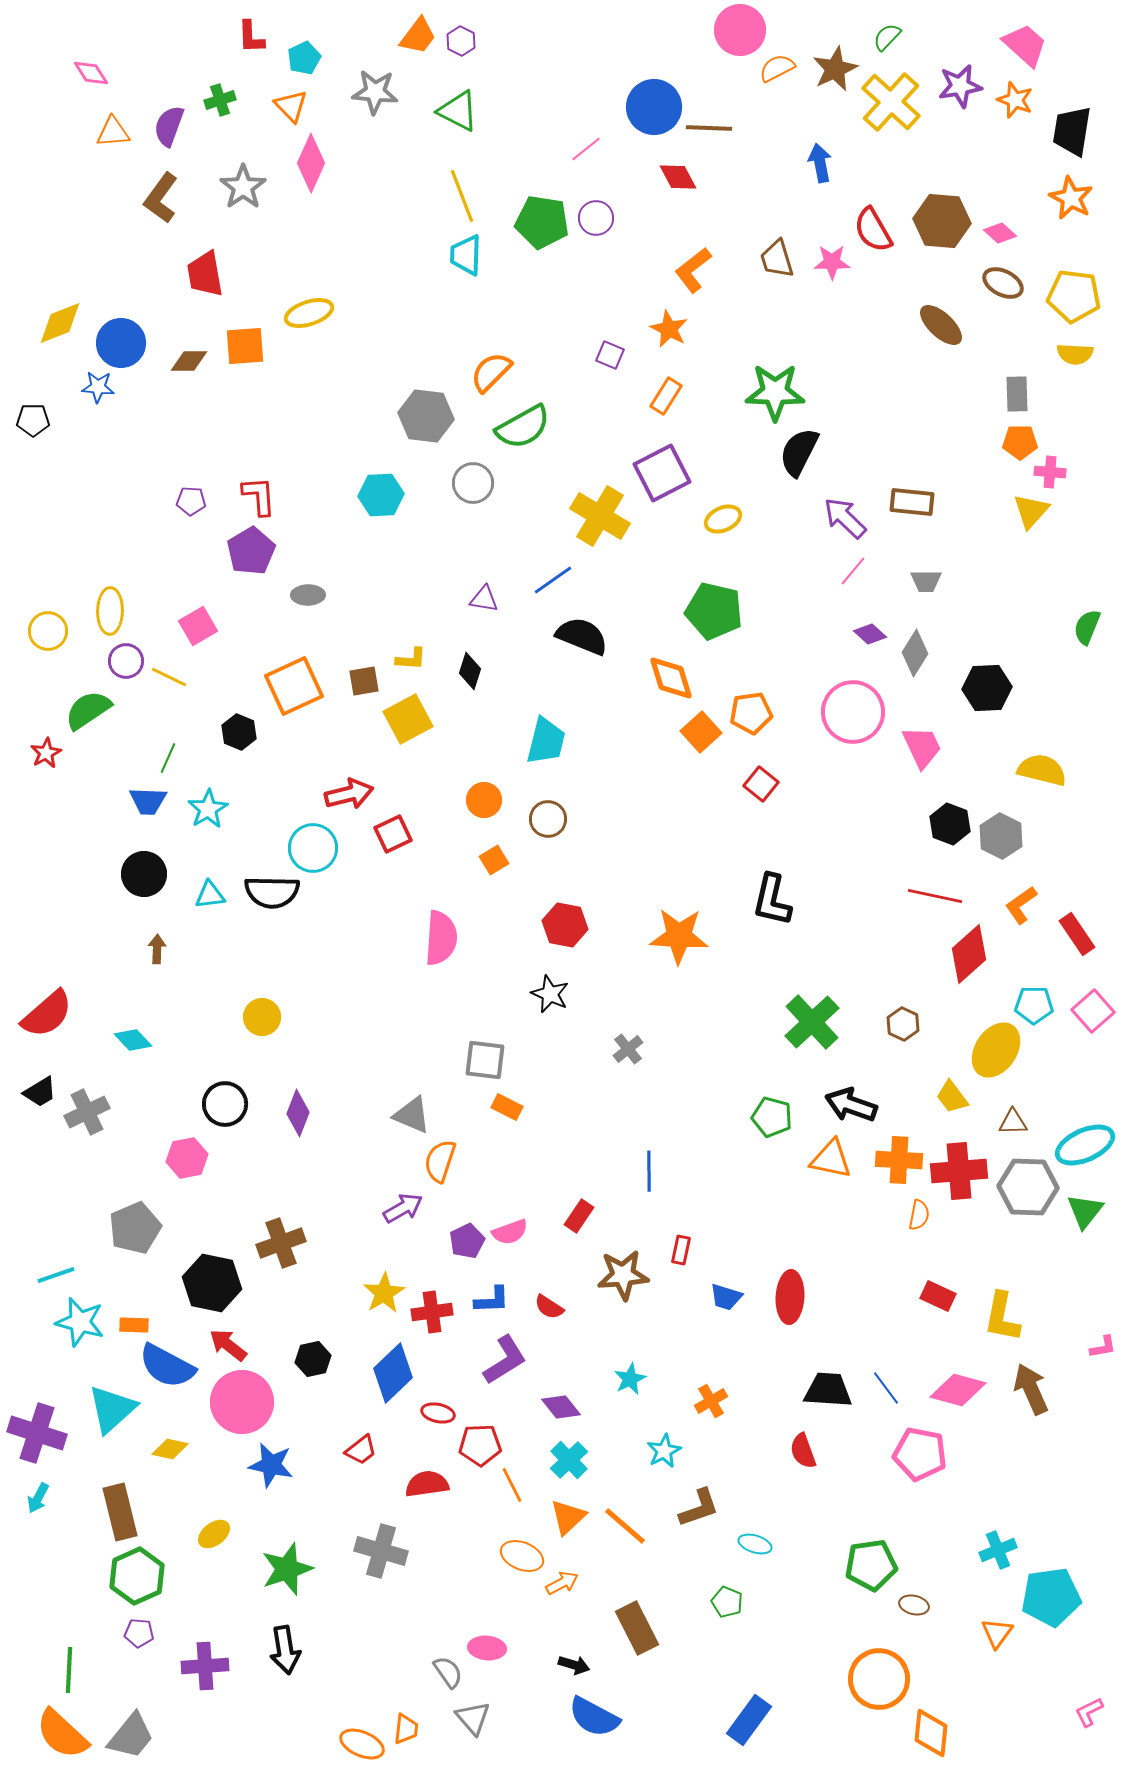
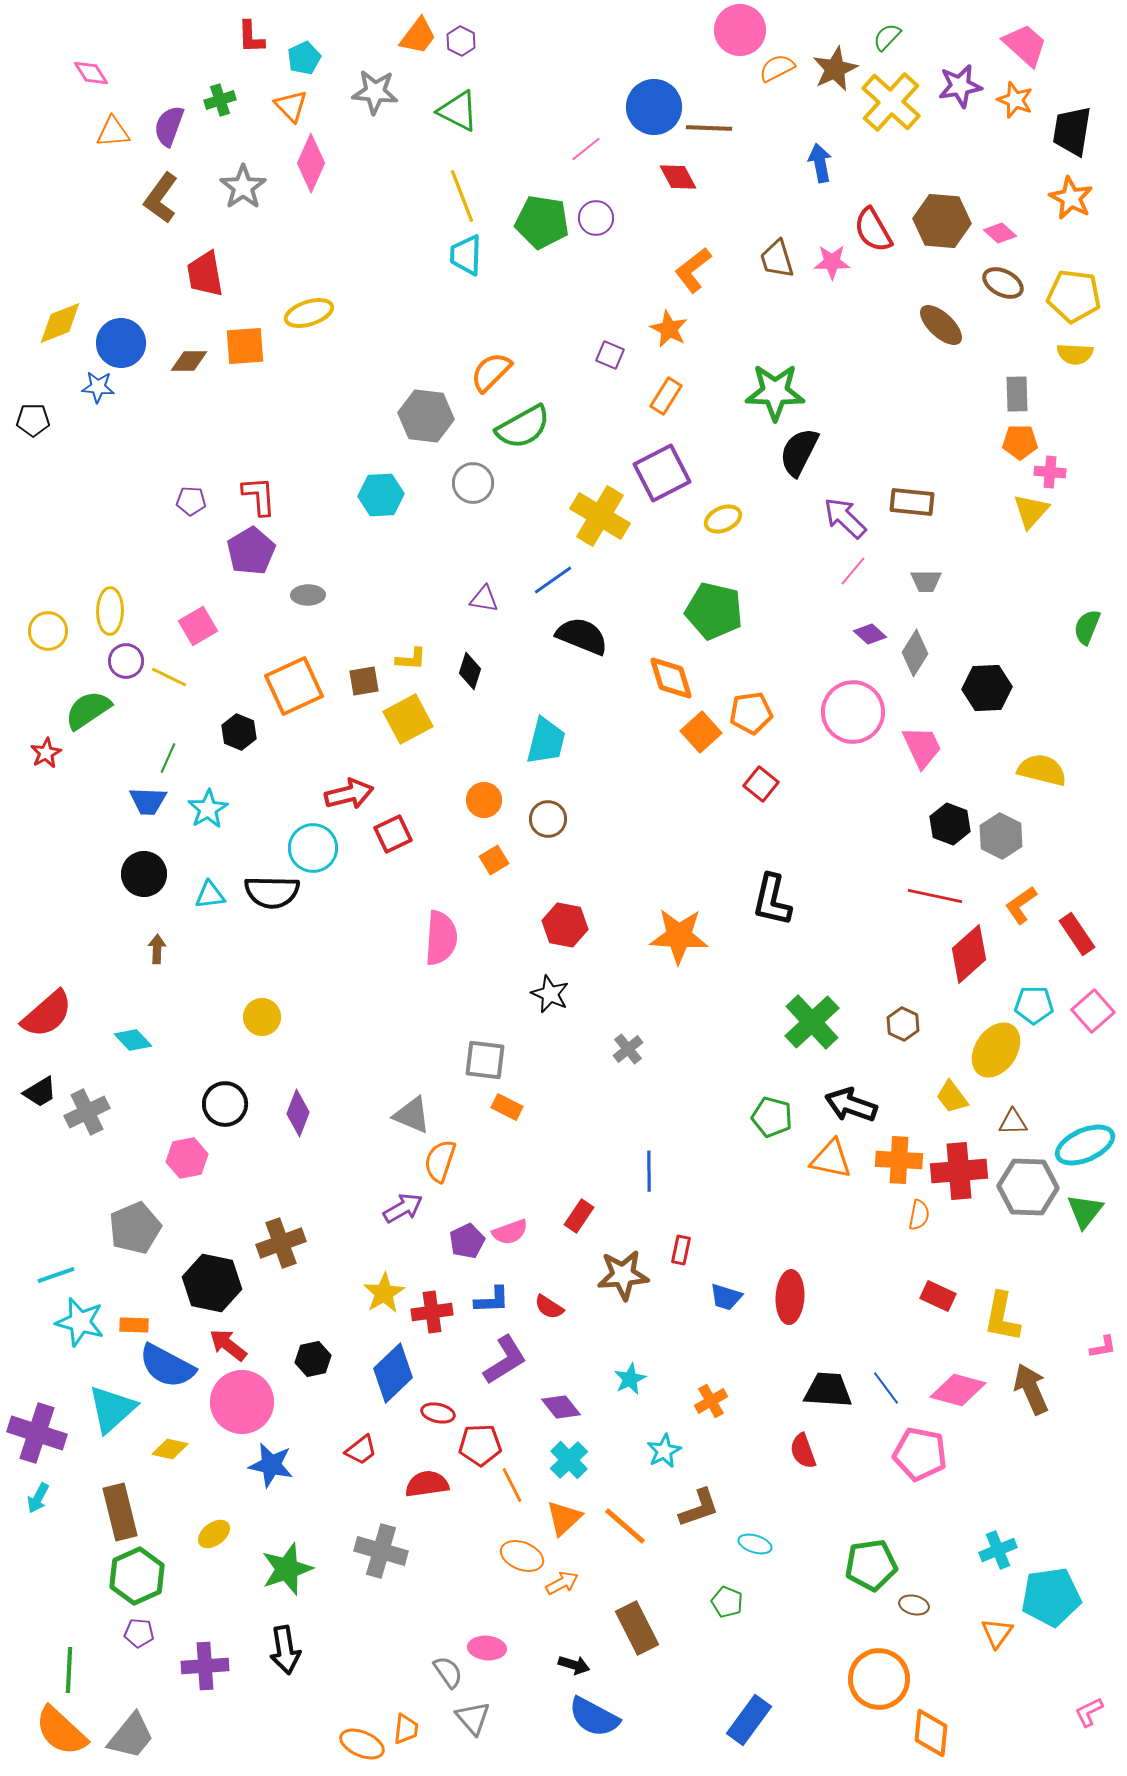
orange triangle at (568, 1517): moved 4 px left, 1 px down
orange semicircle at (62, 1734): moved 1 px left, 3 px up
